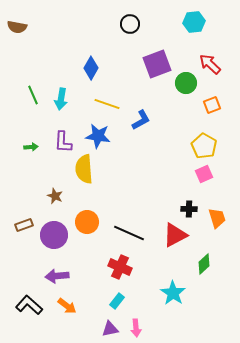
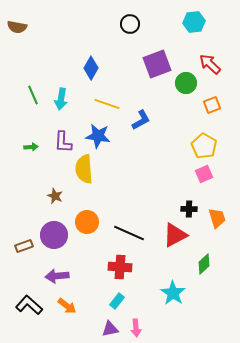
brown rectangle: moved 21 px down
red cross: rotated 20 degrees counterclockwise
